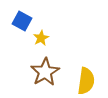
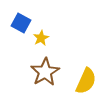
blue square: moved 1 px left, 2 px down
yellow semicircle: rotated 16 degrees clockwise
